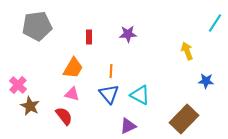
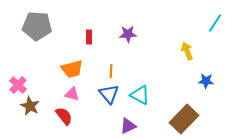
gray pentagon: rotated 12 degrees clockwise
orange trapezoid: moved 1 px left, 1 px down; rotated 45 degrees clockwise
